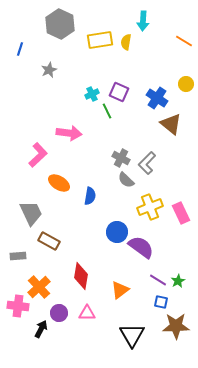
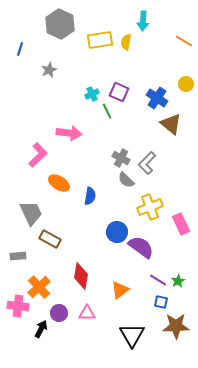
pink rectangle: moved 11 px down
brown rectangle: moved 1 px right, 2 px up
